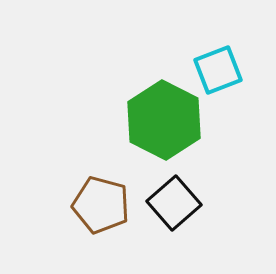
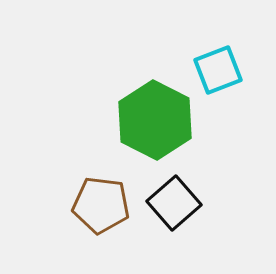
green hexagon: moved 9 px left
brown pentagon: rotated 8 degrees counterclockwise
